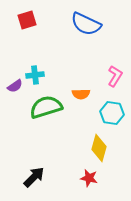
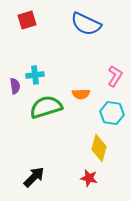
purple semicircle: rotated 63 degrees counterclockwise
